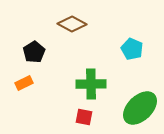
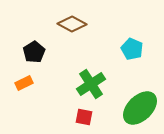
green cross: rotated 32 degrees counterclockwise
